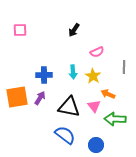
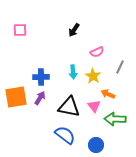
gray line: moved 4 px left; rotated 24 degrees clockwise
blue cross: moved 3 px left, 2 px down
orange square: moved 1 px left
